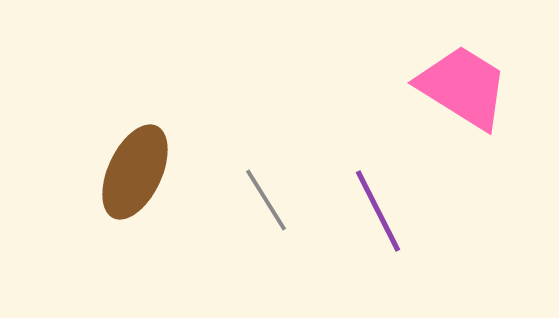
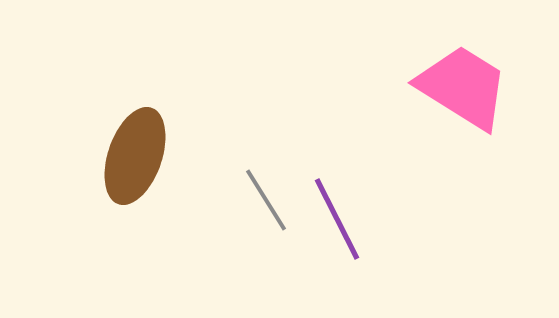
brown ellipse: moved 16 px up; rotated 6 degrees counterclockwise
purple line: moved 41 px left, 8 px down
